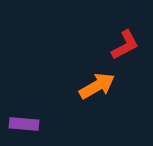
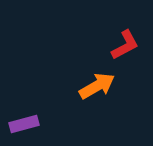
purple rectangle: rotated 20 degrees counterclockwise
